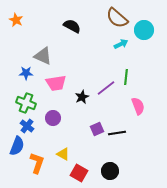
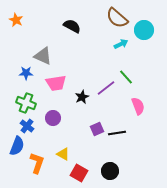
green line: rotated 49 degrees counterclockwise
